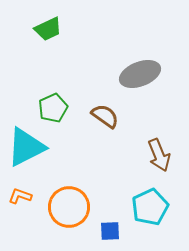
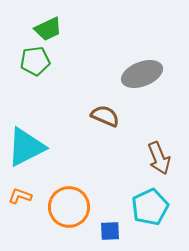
gray ellipse: moved 2 px right
green pentagon: moved 18 px left, 47 px up; rotated 16 degrees clockwise
brown semicircle: rotated 12 degrees counterclockwise
brown arrow: moved 3 px down
